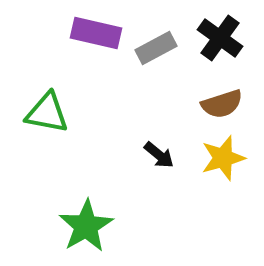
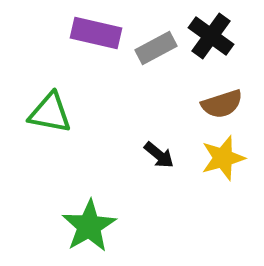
black cross: moved 9 px left, 2 px up
green triangle: moved 3 px right
green star: moved 3 px right
